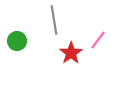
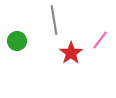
pink line: moved 2 px right
